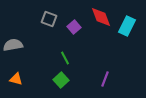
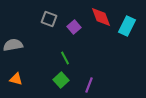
purple line: moved 16 px left, 6 px down
